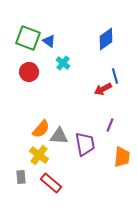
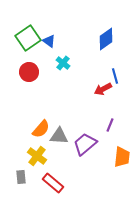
green square: rotated 35 degrees clockwise
purple trapezoid: rotated 120 degrees counterclockwise
yellow cross: moved 2 px left, 1 px down
red rectangle: moved 2 px right
